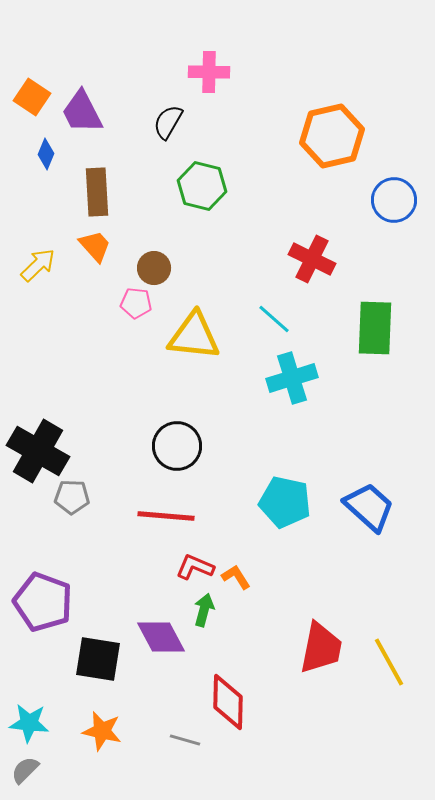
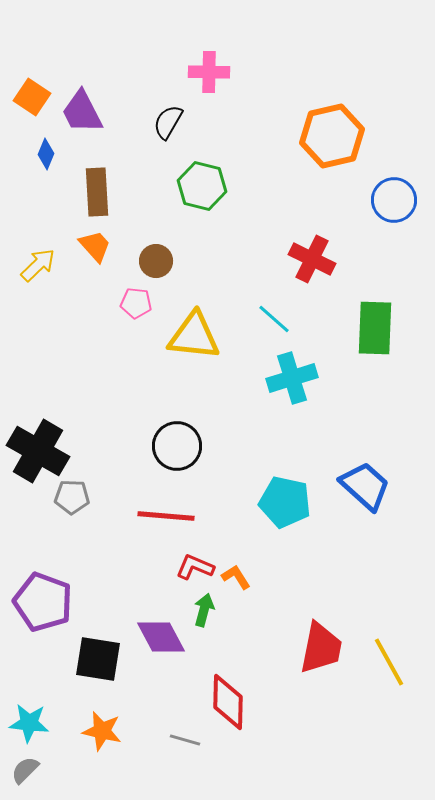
brown circle: moved 2 px right, 7 px up
blue trapezoid: moved 4 px left, 21 px up
